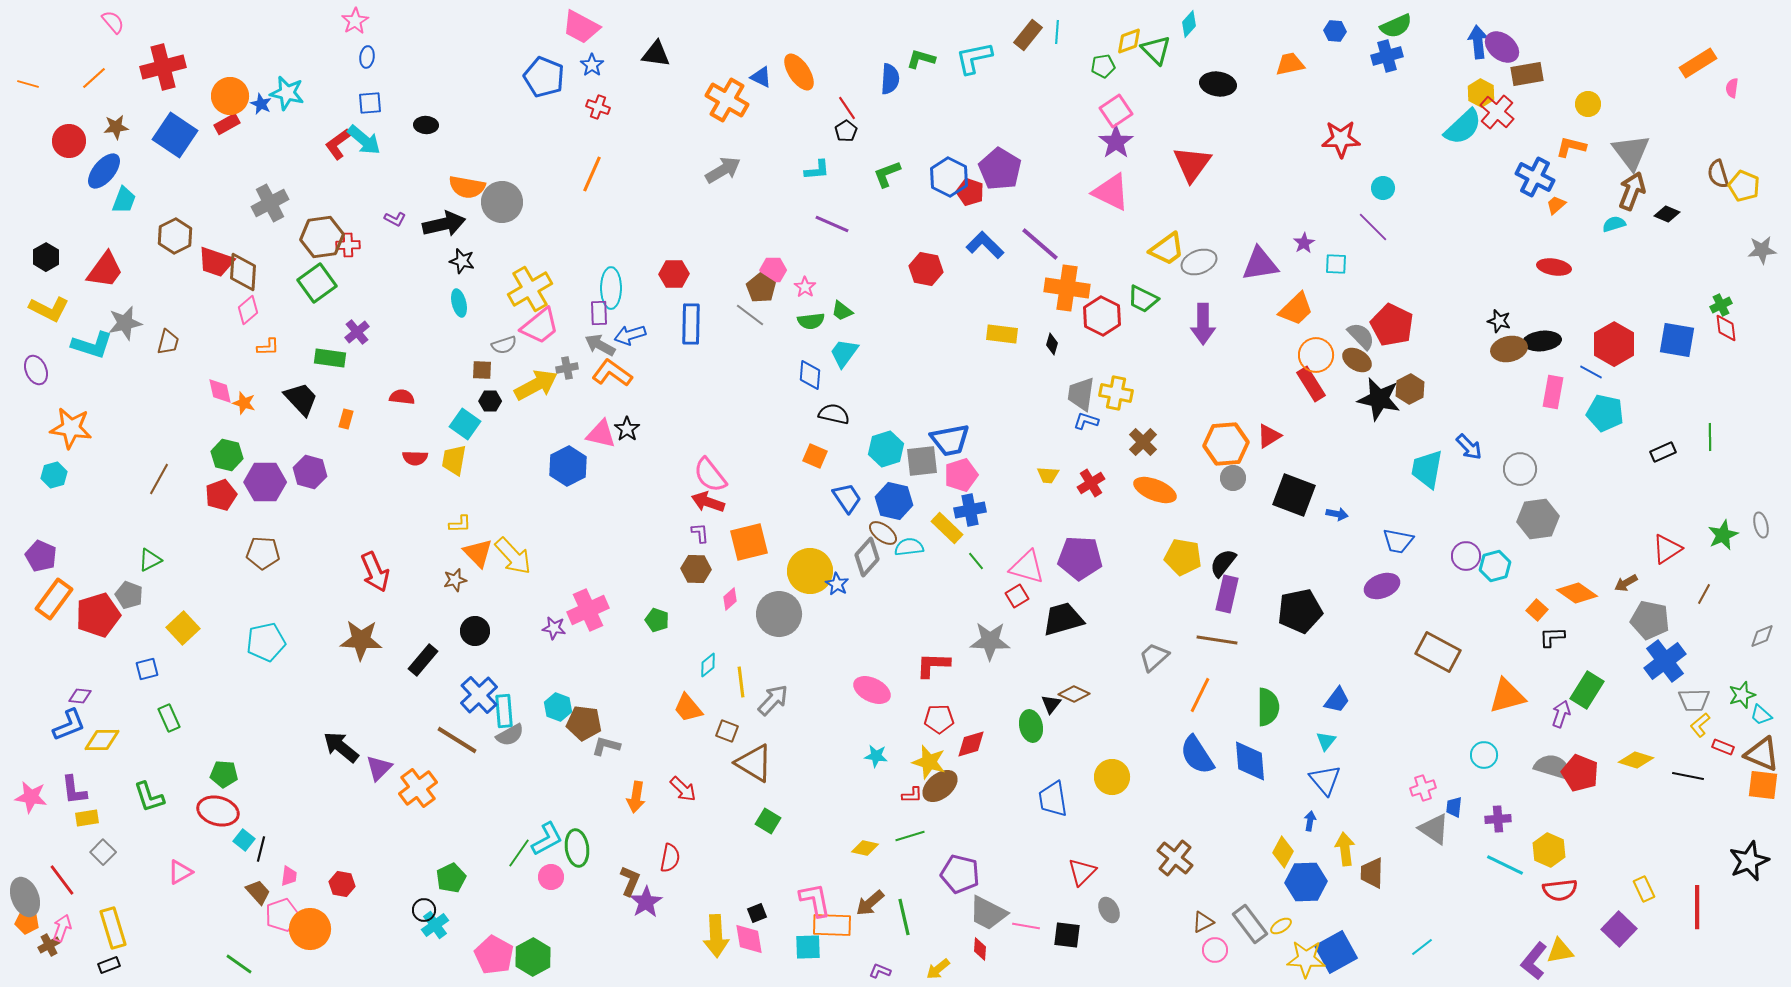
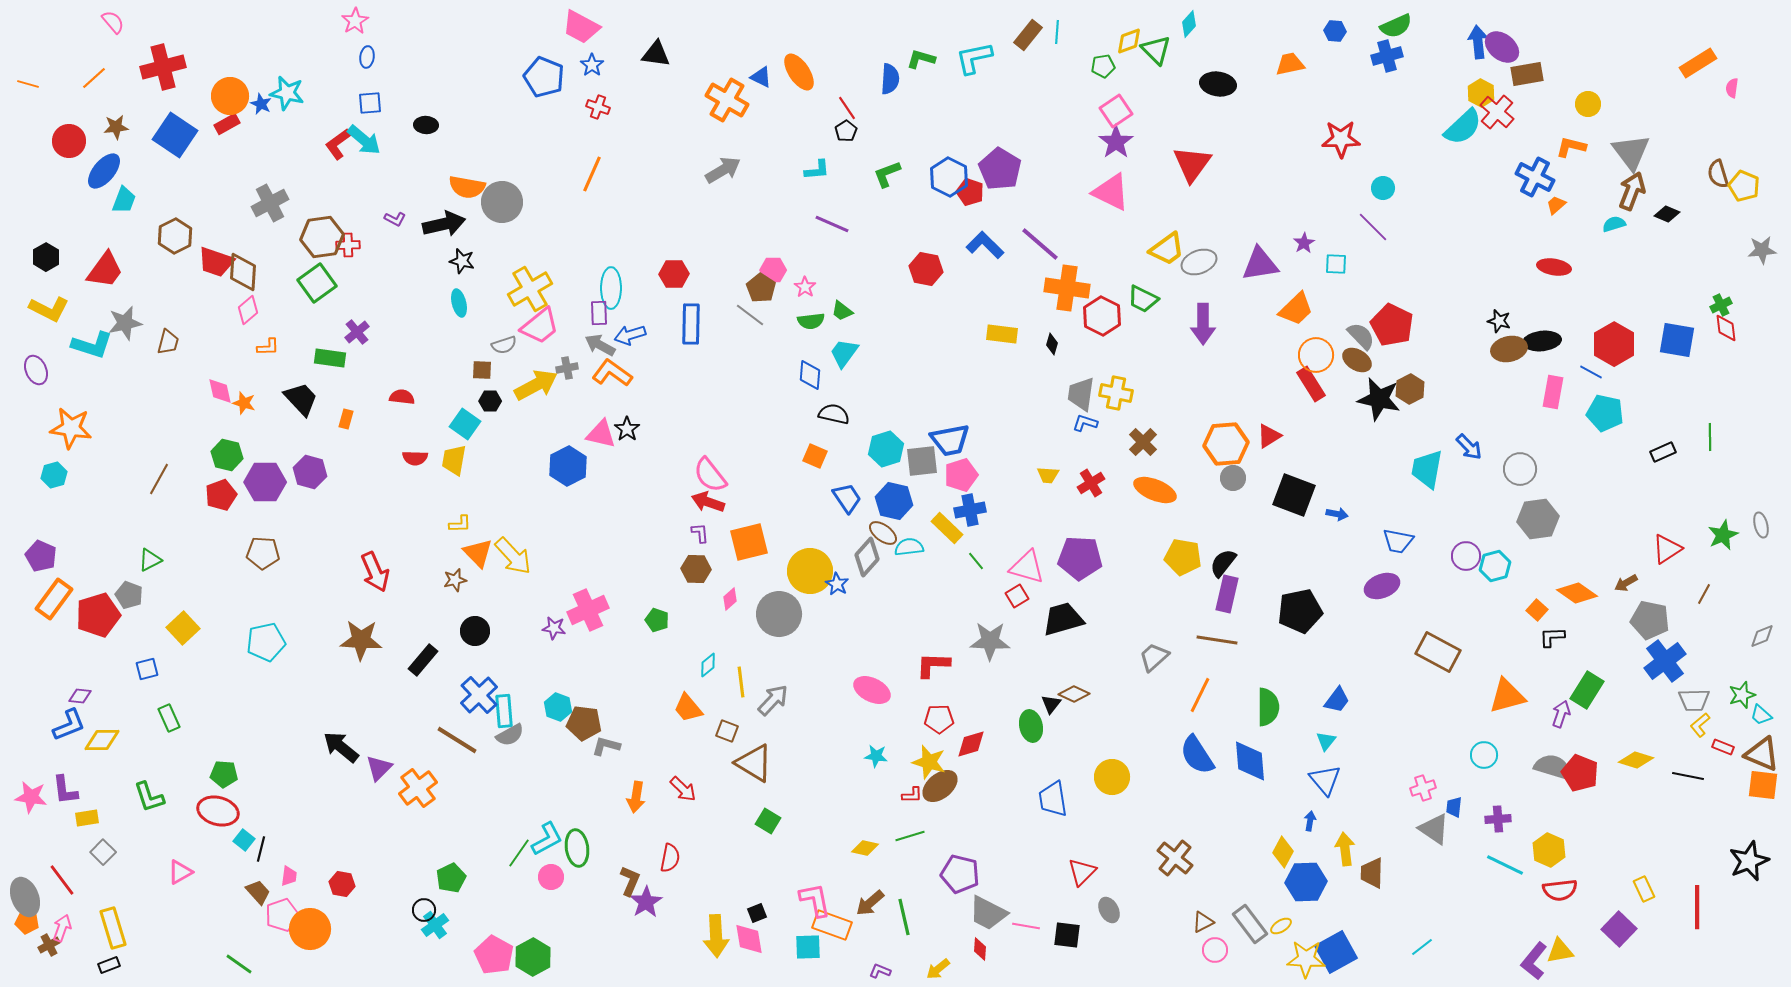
blue L-shape at (1086, 421): moved 1 px left, 2 px down
purple L-shape at (74, 790): moved 9 px left
orange rectangle at (832, 925): rotated 18 degrees clockwise
